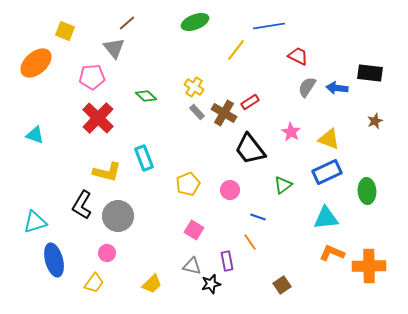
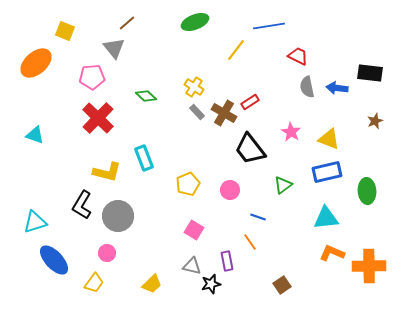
gray semicircle at (307, 87): rotated 45 degrees counterclockwise
blue rectangle at (327, 172): rotated 12 degrees clockwise
blue ellipse at (54, 260): rotated 28 degrees counterclockwise
